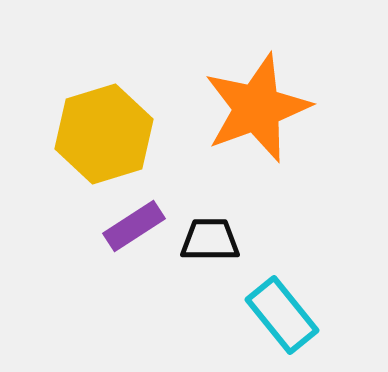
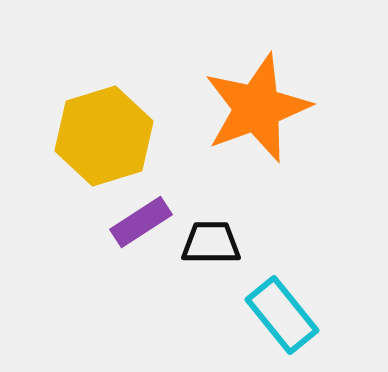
yellow hexagon: moved 2 px down
purple rectangle: moved 7 px right, 4 px up
black trapezoid: moved 1 px right, 3 px down
